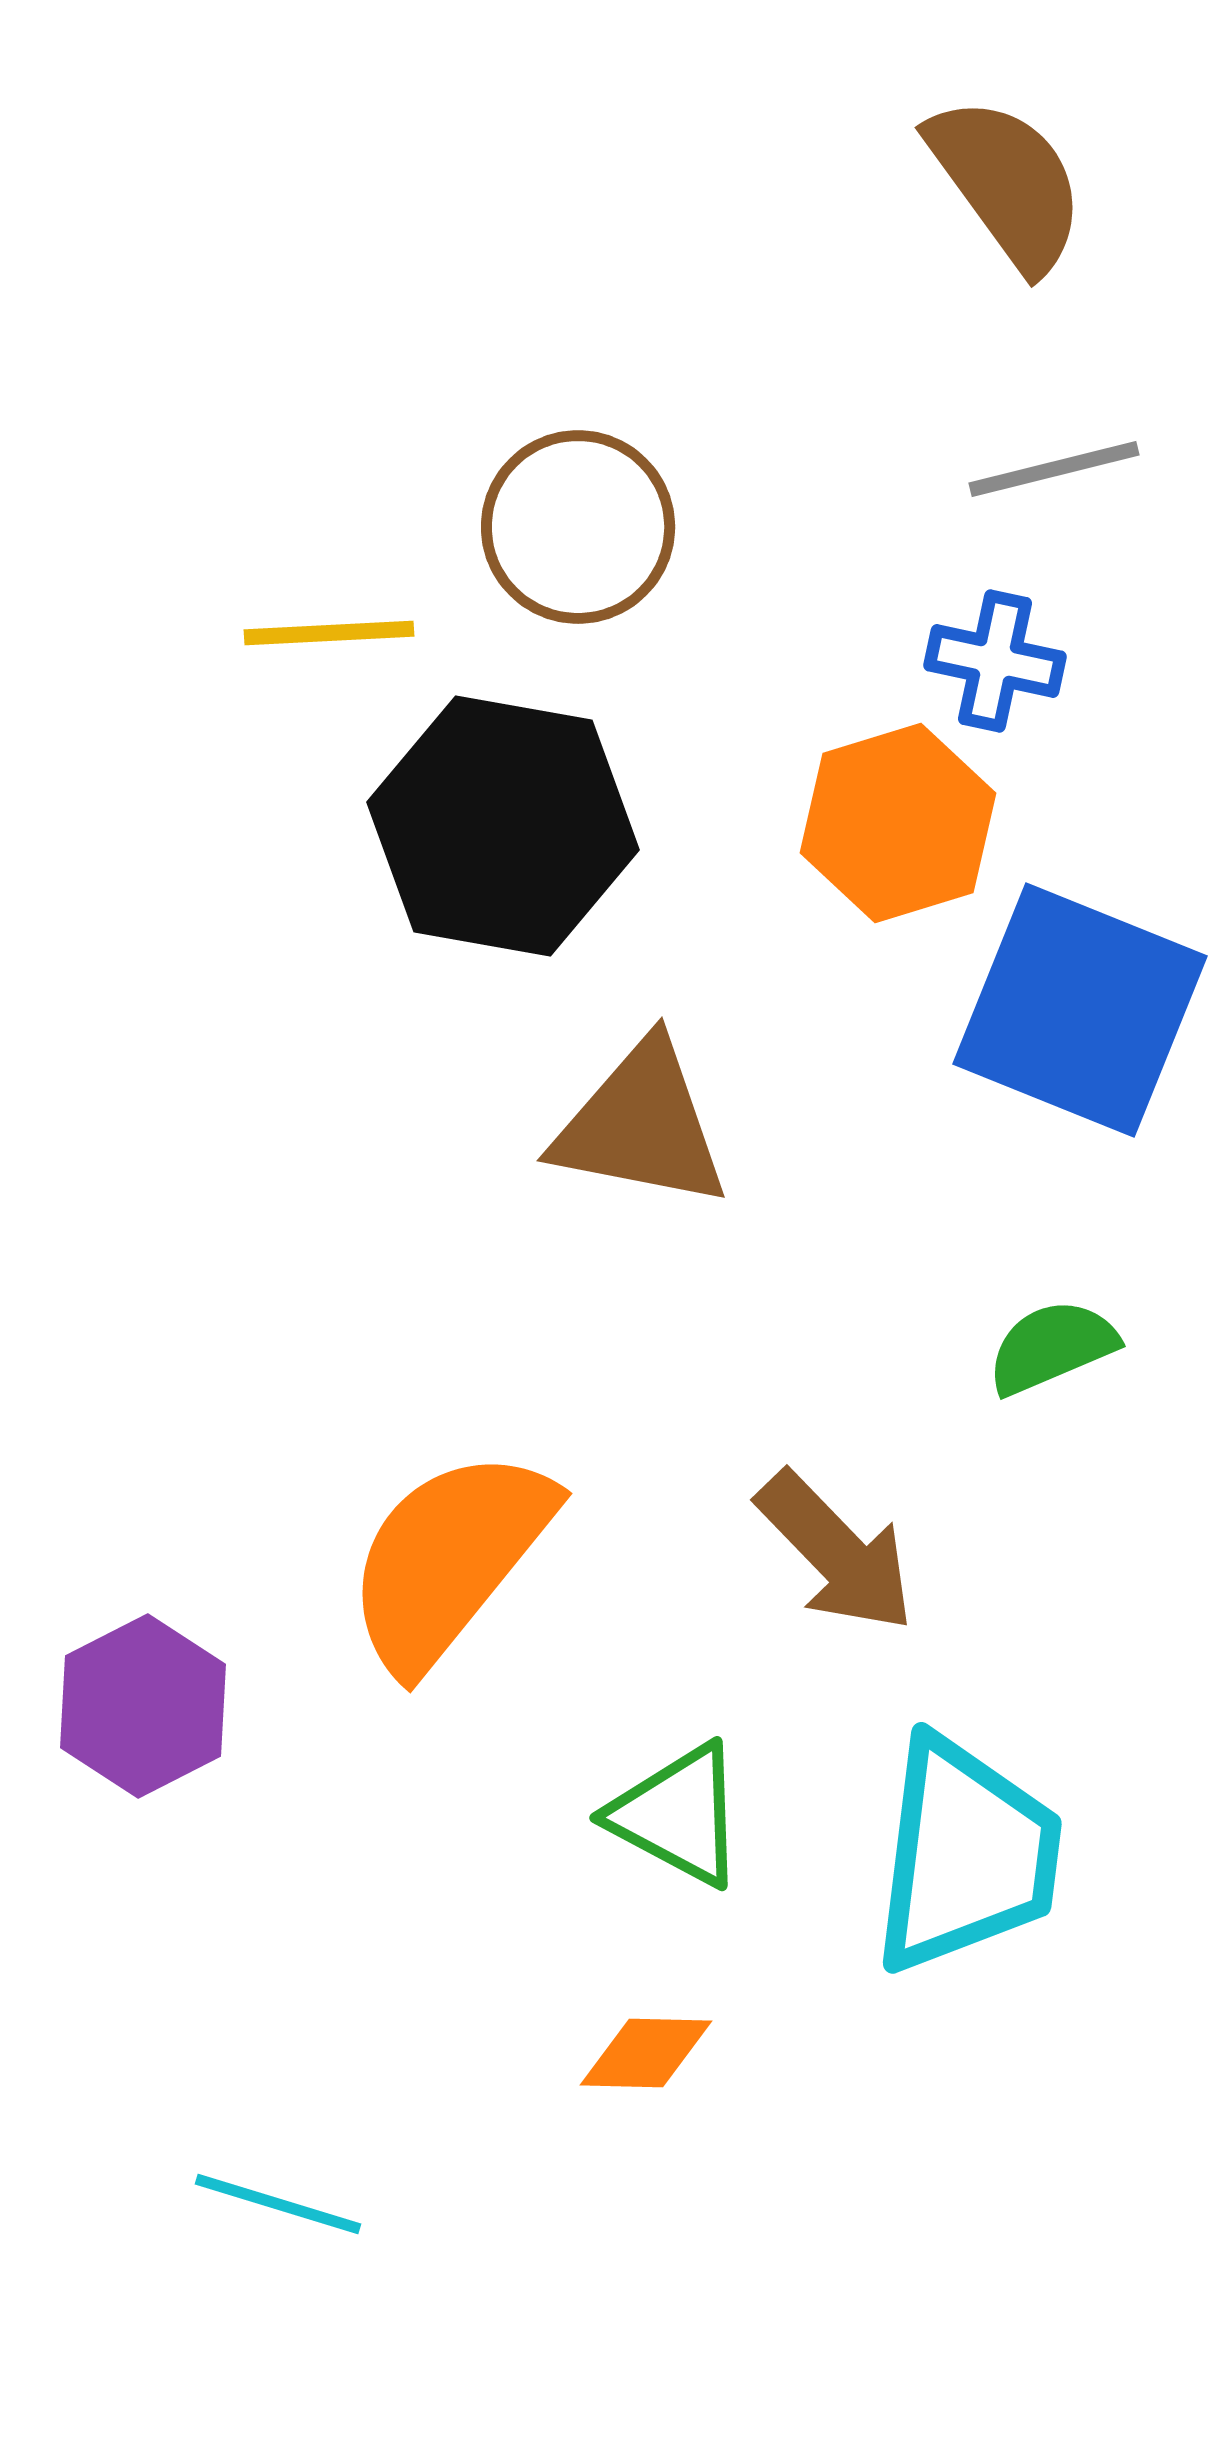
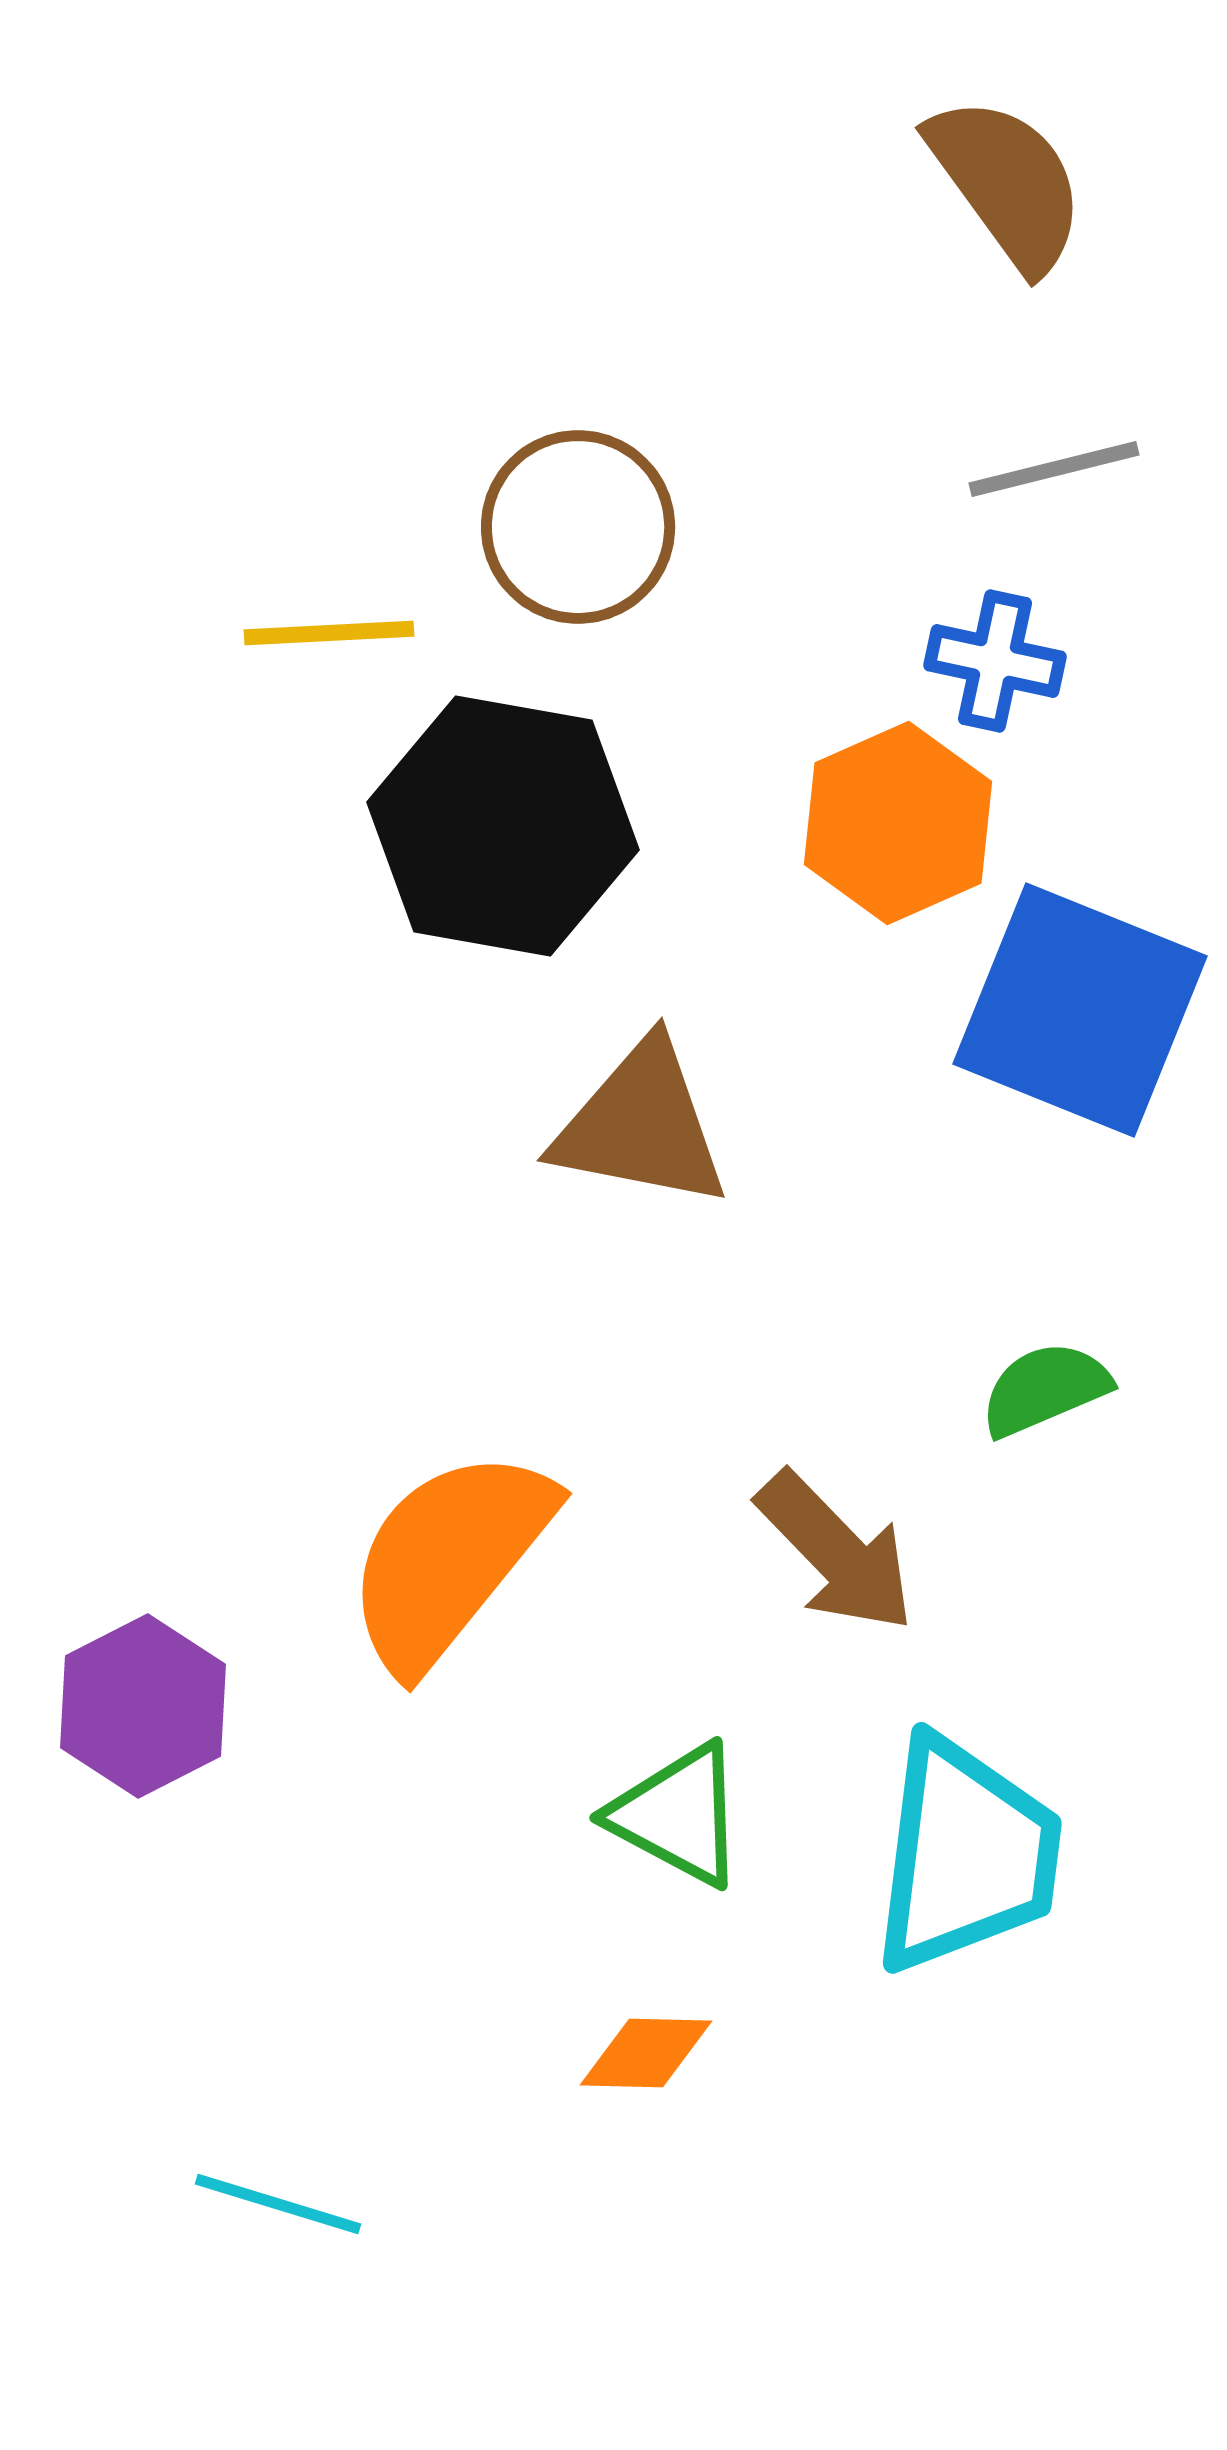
orange hexagon: rotated 7 degrees counterclockwise
green semicircle: moved 7 px left, 42 px down
